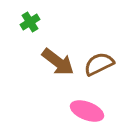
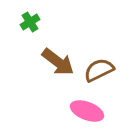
brown semicircle: moved 6 px down
